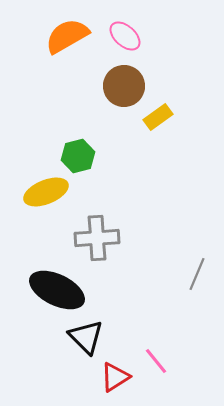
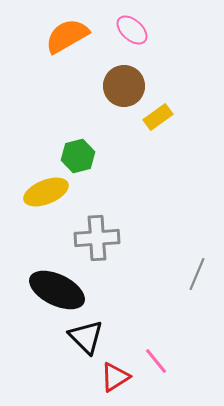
pink ellipse: moved 7 px right, 6 px up
